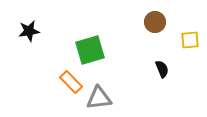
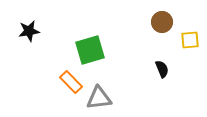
brown circle: moved 7 px right
